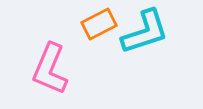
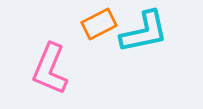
cyan L-shape: moved 1 px left; rotated 6 degrees clockwise
